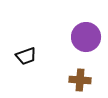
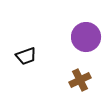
brown cross: rotated 30 degrees counterclockwise
